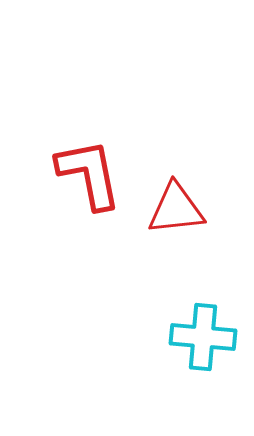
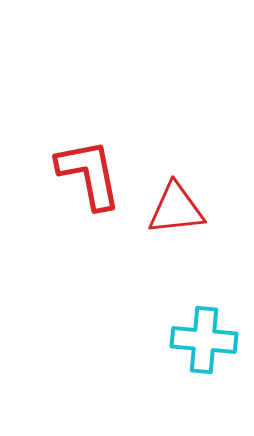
cyan cross: moved 1 px right, 3 px down
